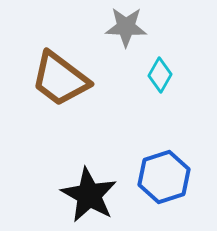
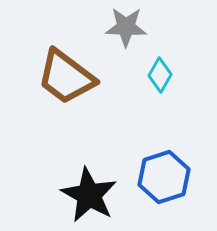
brown trapezoid: moved 6 px right, 2 px up
